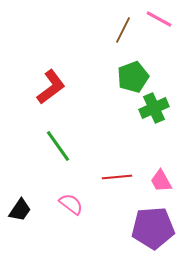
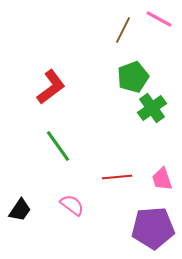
green cross: moved 2 px left; rotated 12 degrees counterclockwise
pink trapezoid: moved 1 px right, 2 px up; rotated 10 degrees clockwise
pink semicircle: moved 1 px right, 1 px down
